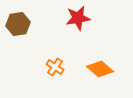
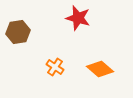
red star: rotated 25 degrees clockwise
brown hexagon: moved 8 px down
